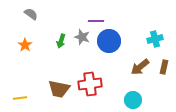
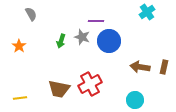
gray semicircle: rotated 24 degrees clockwise
cyan cross: moved 8 px left, 27 px up; rotated 21 degrees counterclockwise
orange star: moved 6 px left, 1 px down
brown arrow: rotated 48 degrees clockwise
red cross: rotated 20 degrees counterclockwise
cyan circle: moved 2 px right
